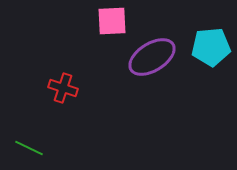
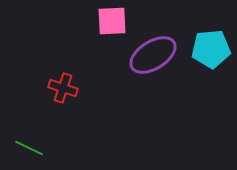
cyan pentagon: moved 2 px down
purple ellipse: moved 1 px right, 2 px up
